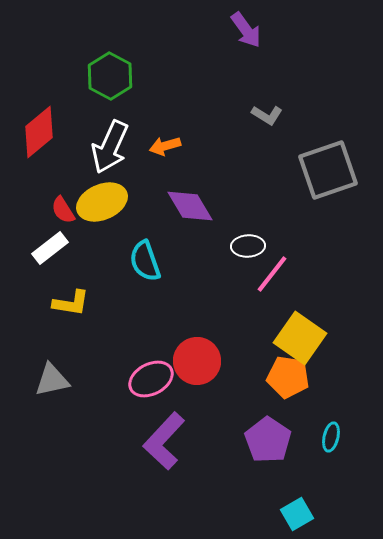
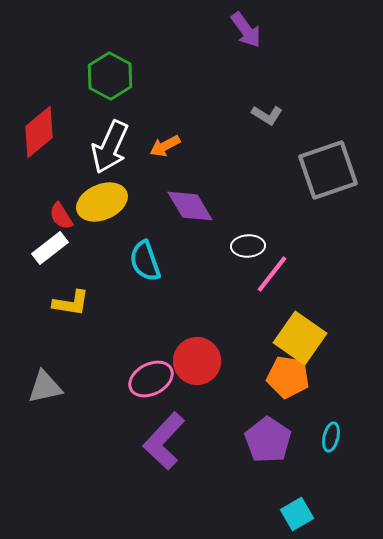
orange arrow: rotated 12 degrees counterclockwise
red semicircle: moved 2 px left, 6 px down
gray triangle: moved 7 px left, 7 px down
